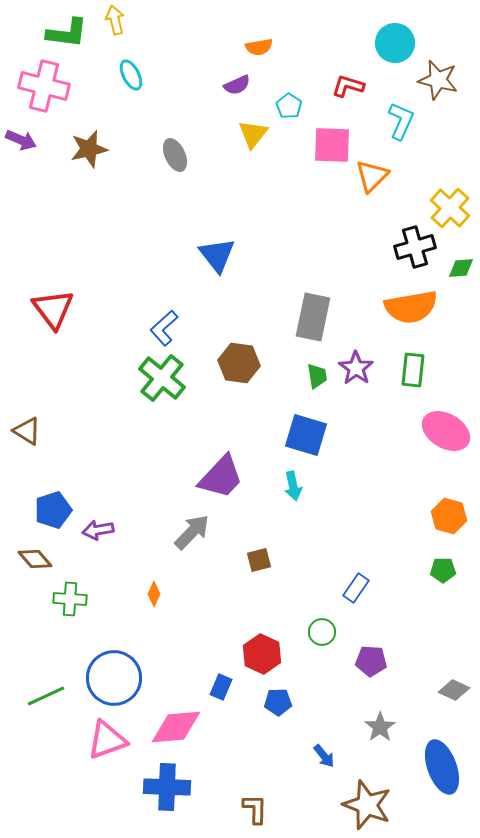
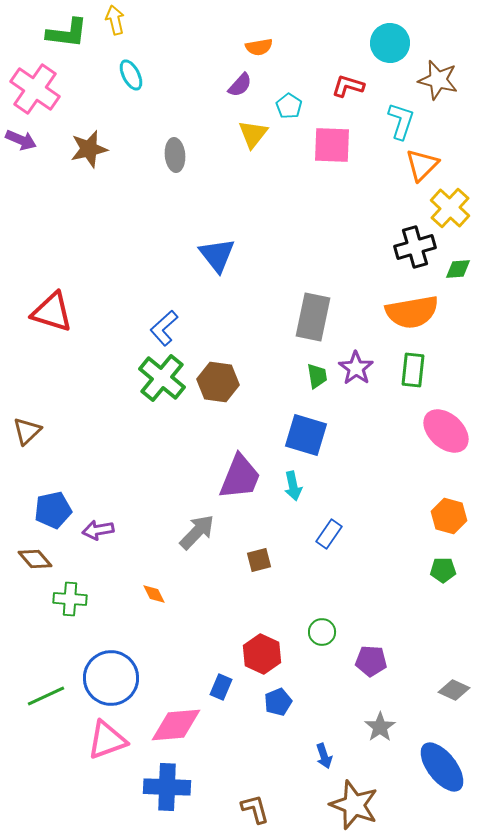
cyan circle at (395, 43): moved 5 px left
purple semicircle at (237, 85): moved 3 px right; rotated 24 degrees counterclockwise
pink cross at (44, 86): moved 9 px left, 3 px down; rotated 21 degrees clockwise
cyan L-shape at (401, 121): rotated 6 degrees counterclockwise
gray ellipse at (175, 155): rotated 20 degrees clockwise
orange triangle at (372, 176): moved 50 px right, 11 px up
green diamond at (461, 268): moved 3 px left, 1 px down
orange semicircle at (411, 307): moved 1 px right, 5 px down
red triangle at (53, 309): moved 1 px left, 3 px down; rotated 36 degrees counterclockwise
brown hexagon at (239, 363): moved 21 px left, 19 px down
brown triangle at (27, 431): rotated 44 degrees clockwise
pink ellipse at (446, 431): rotated 12 degrees clockwise
purple trapezoid at (221, 477): moved 19 px right; rotated 21 degrees counterclockwise
blue pentagon at (53, 510): rotated 6 degrees clockwise
gray arrow at (192, 532): moved 5 px right
blue rectangle at (356, 588): moved 27 px left, 54 px up
orange diamond at (154, 594): rotated 50 degrees counterclockwise
blue circle at (114, 678): moved 3 px left
blue pentagon at (278, 702): rotated 20 degrees counterclockwise
pink diamond at (176, 727): moved 2 px up
blue arrow at (324, 756): rotated 20 degrees clockwise
blue ellipse at (442, 767): rotated 18 degrees counterclockwise
brown star at (367, 805): moved 13 px left
brown L-shape at (255, 809): rotated 16 degrees counterclockwise
